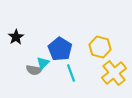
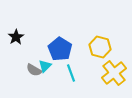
cyan triangle: moved 2 px right, 3 px down
gray semicircle: rotated 21 degrees clockwise
